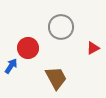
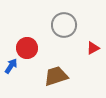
gray circle: moved 3 px right, 2 px up
red circle: moved 1 px left
brown trapezoid: moved 2 px up; rotated 80 degrees counterclockwise
